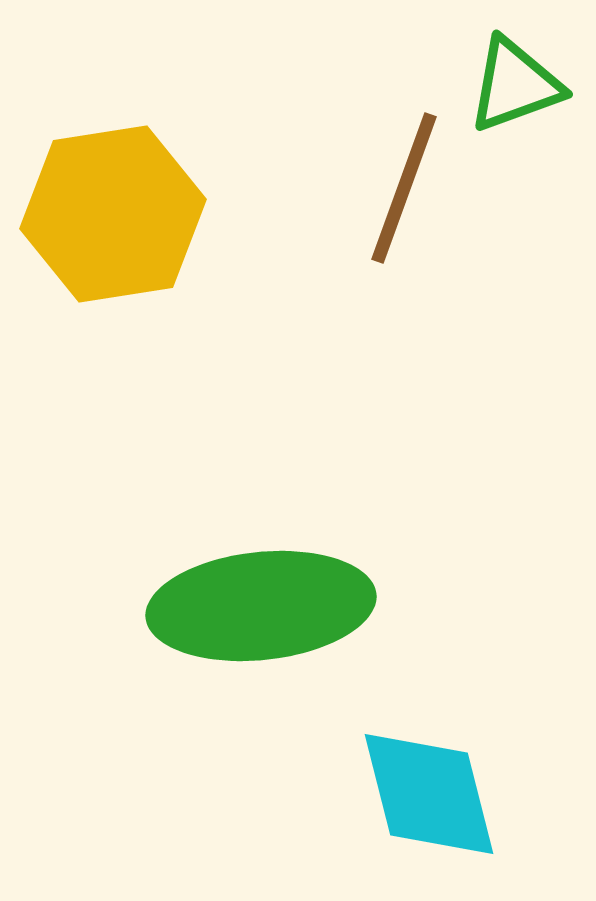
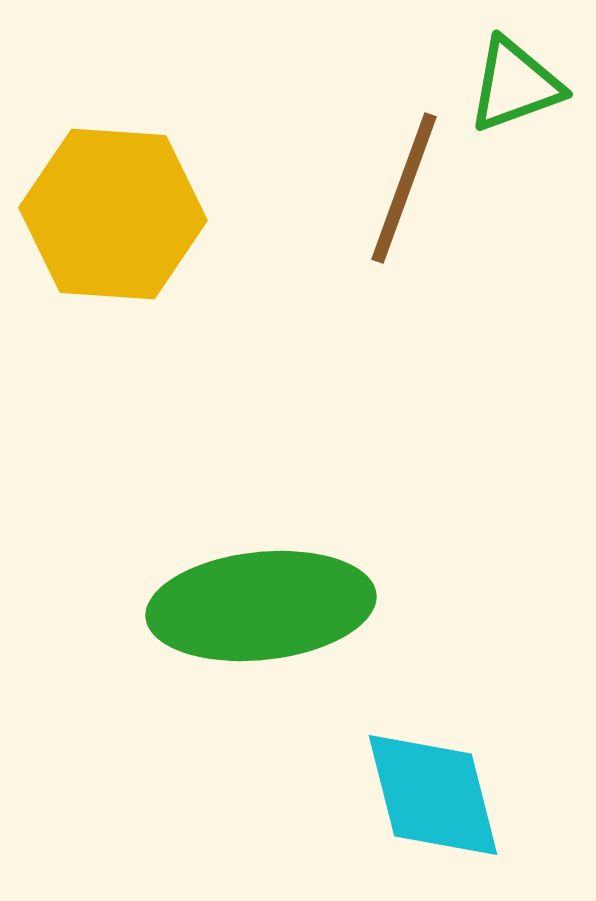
yellow hexagon: rotated 13 degrees clockwise
cyan diamond: moved 4 px right, 1 px down
